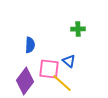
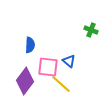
green cross: moved 13 px right, 1 px down; rotated 24 degrees clockwise
pink square: moved 1 px left, 2 px up
yellow line: moved 1 px left, 1 px down
